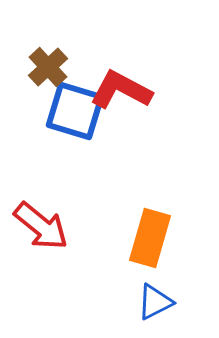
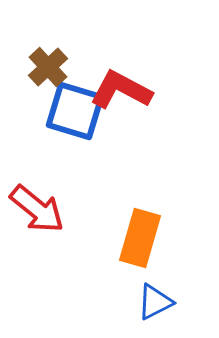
red arrow: moved 4 px left, 17 px up
orange rectangle: moved 10 px left
